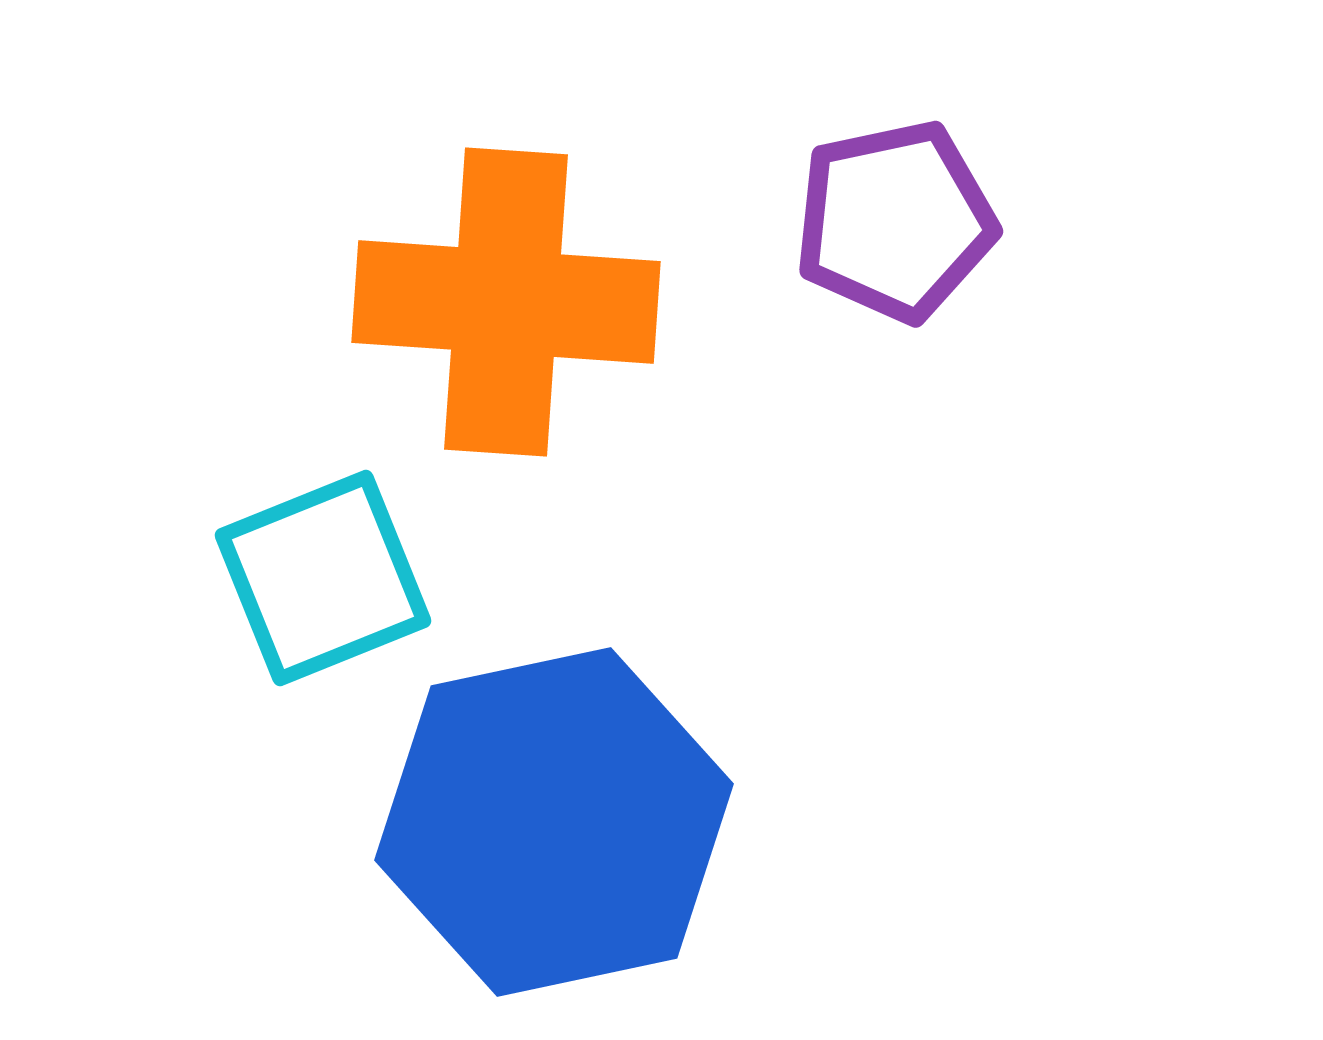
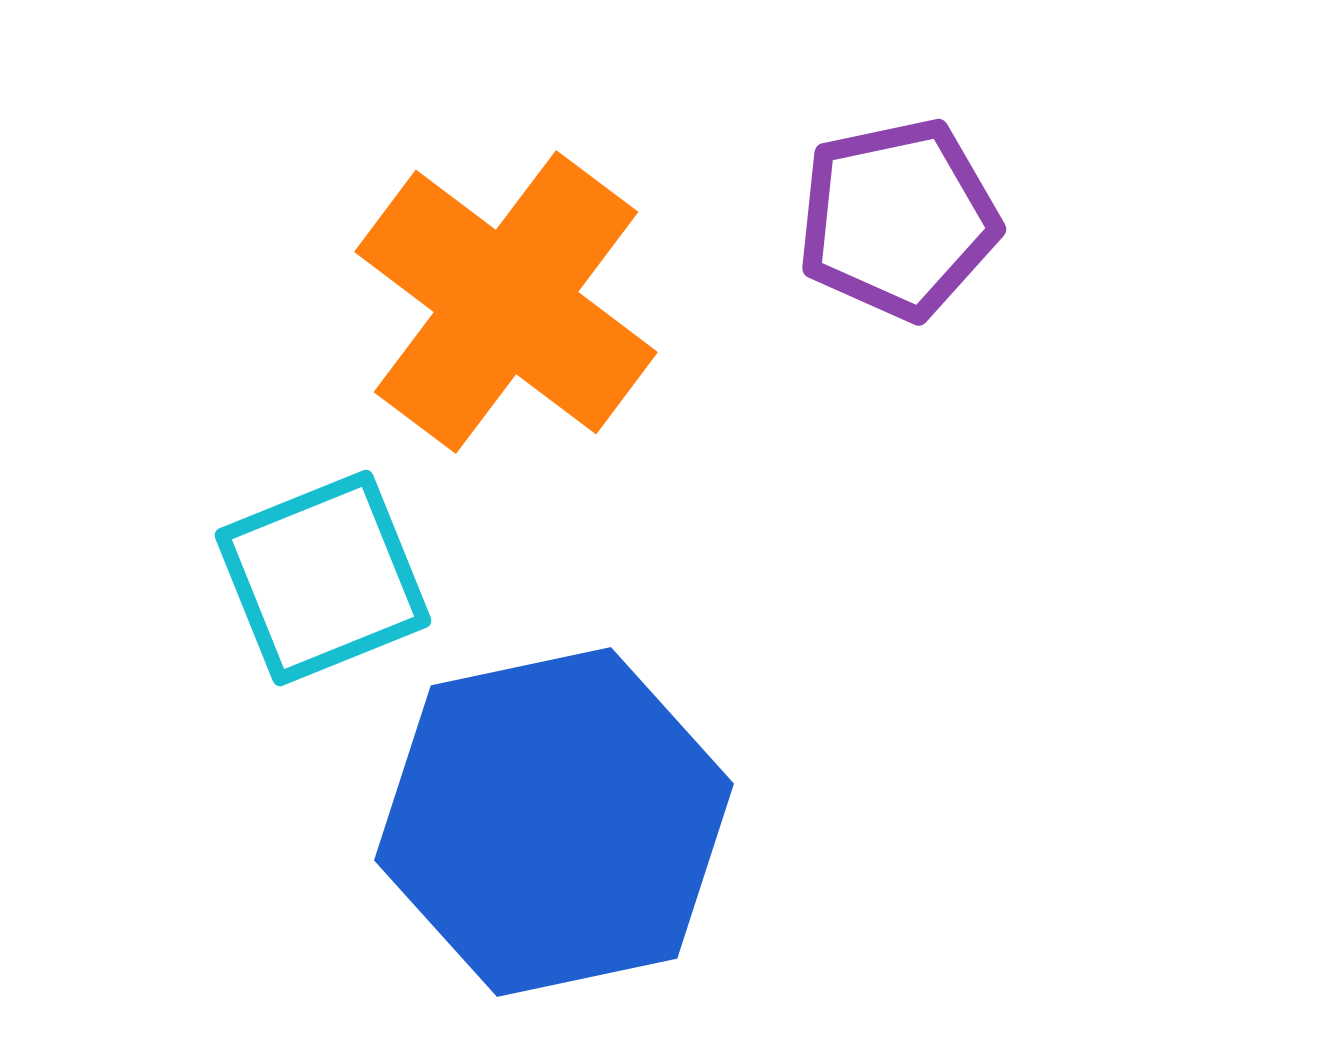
purple pentagon: moved 3 px right, 2 px up
orange cross: rotated 33 degrees clockwise
